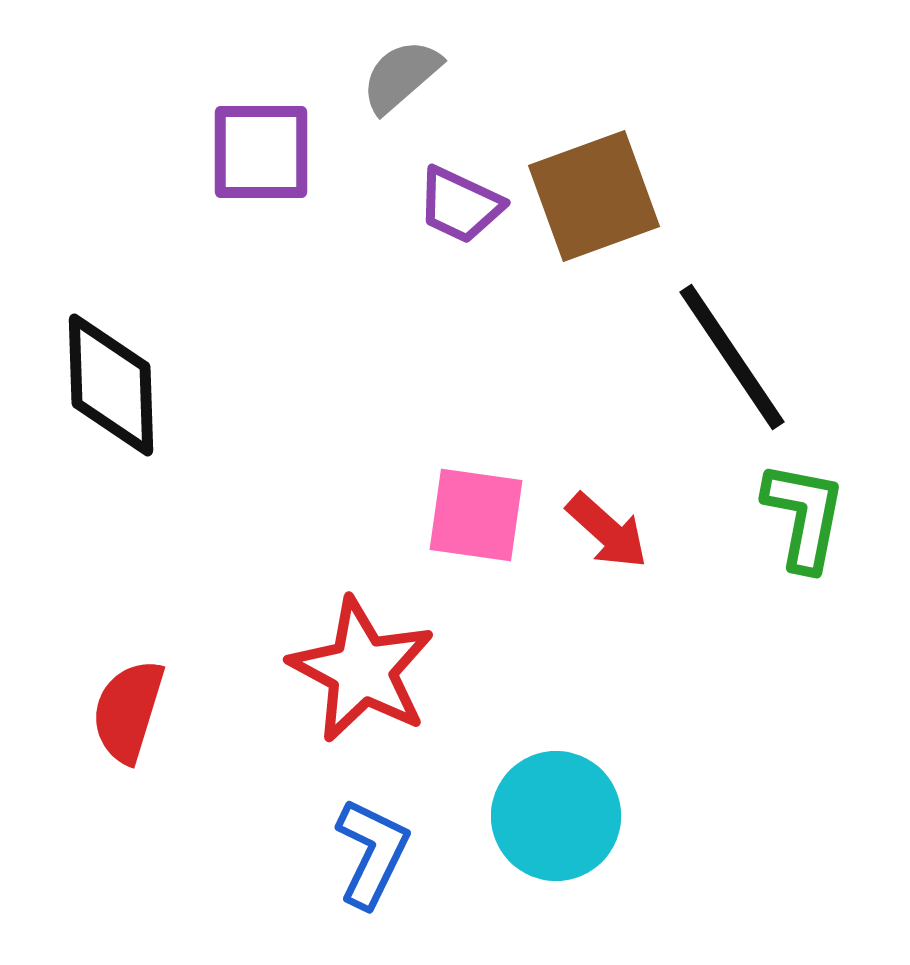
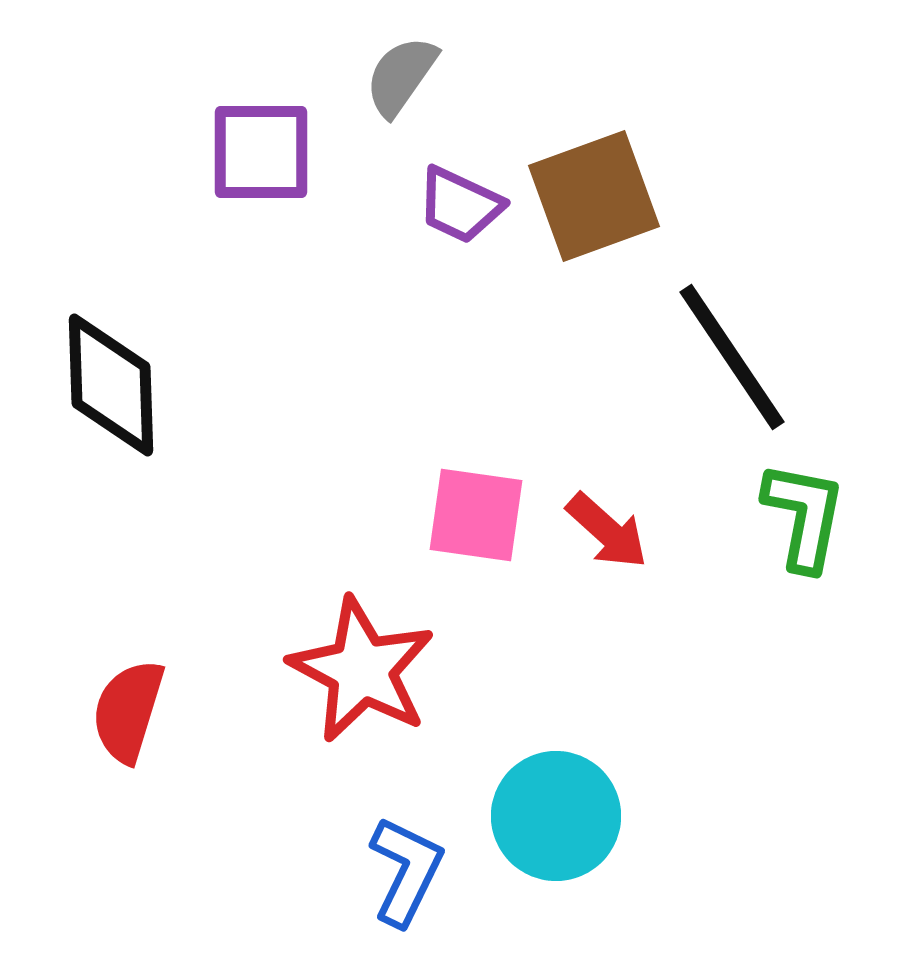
gray semicircle: rotated 14 degrees counterclockwise
blue L-shape: moved 34 px right, 18 px down
